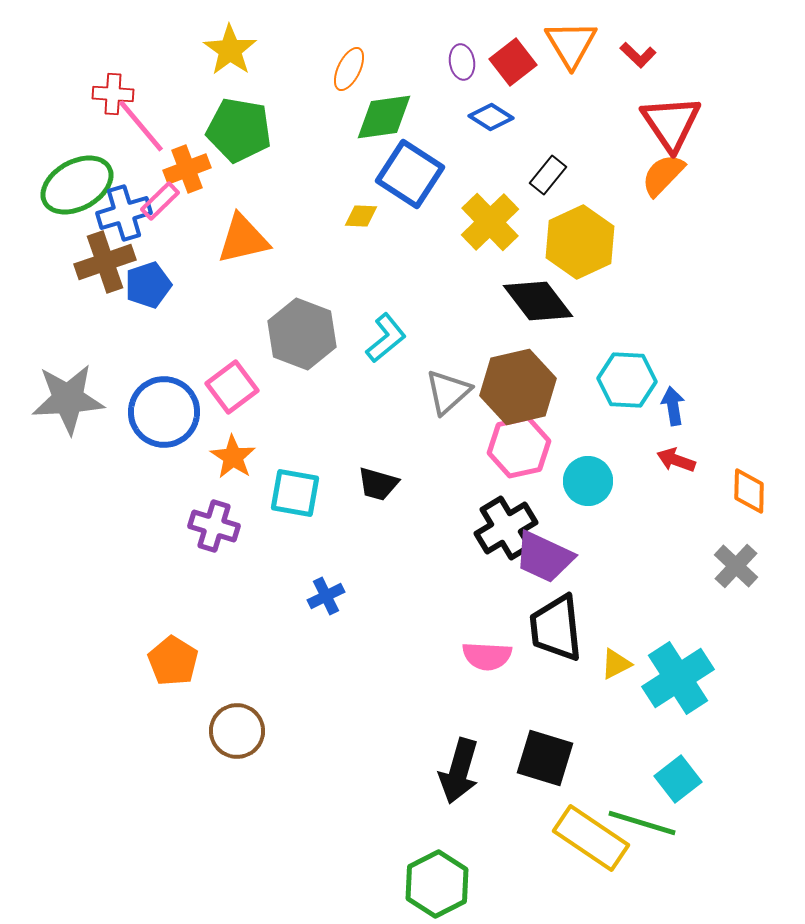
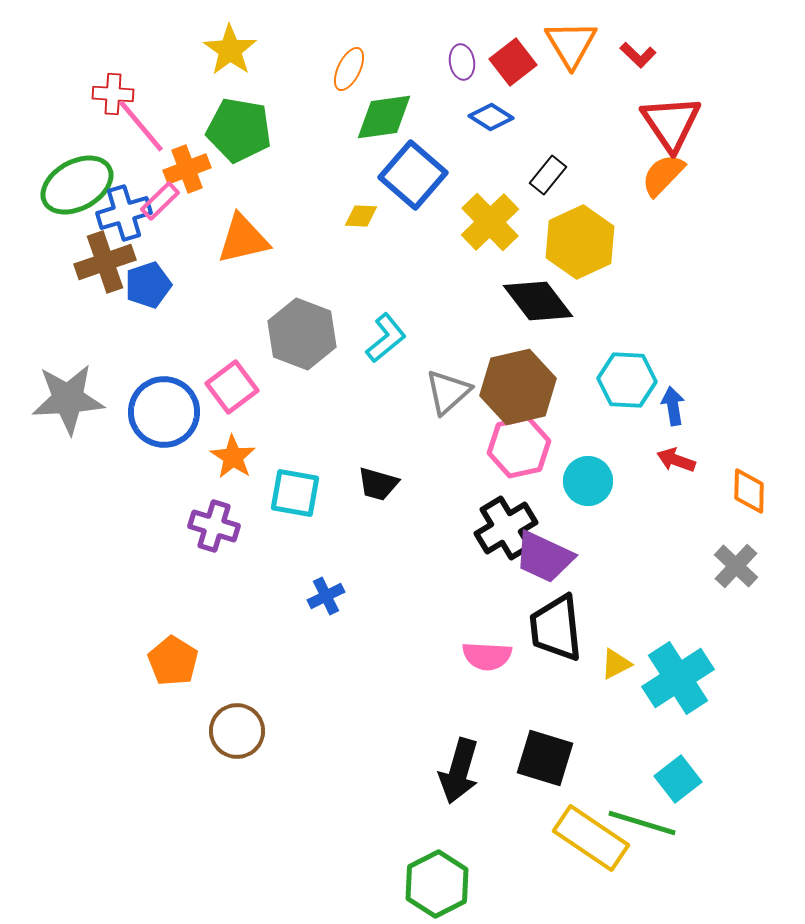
blue square at (410, 174): moved 3 px right, 1 px down; rotated 8 degrees clockwise
